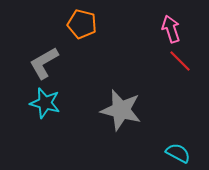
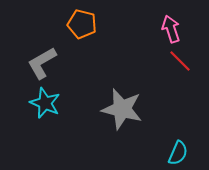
gray L-shape: moved 2 px left
cyan star: rotated 8 degrees clockwise
gray star: moved 1 px right, 1 px up
cyan semicircle: rotated 85 degrees clockwise
